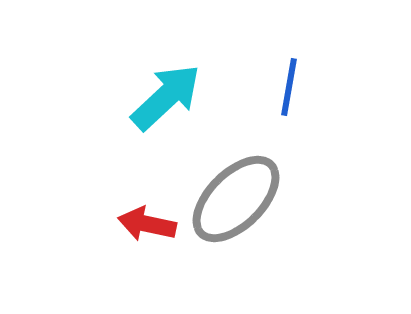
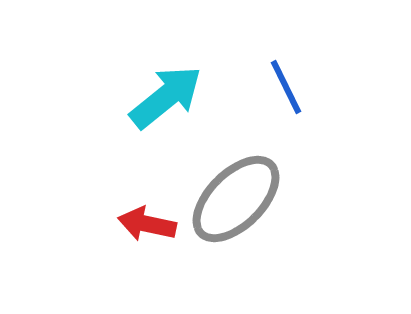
blue line: moved 3 px left; rotated 36 degrees counterclockwise
cyan arrow: rotated 4 degrees clockwise
